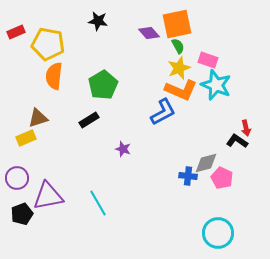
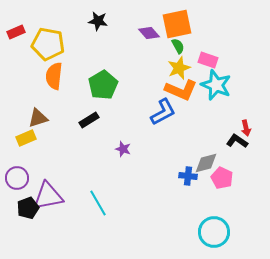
black pentagon: moved 6 px right, 6 px up
cyan circle: moved 4 px left, 1 px up
